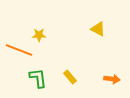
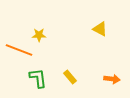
yellow triangle: moved 2 px right
